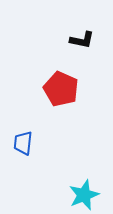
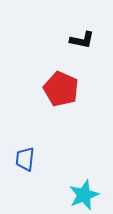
blue trapezoid: moved 2 px right, 16 px down
